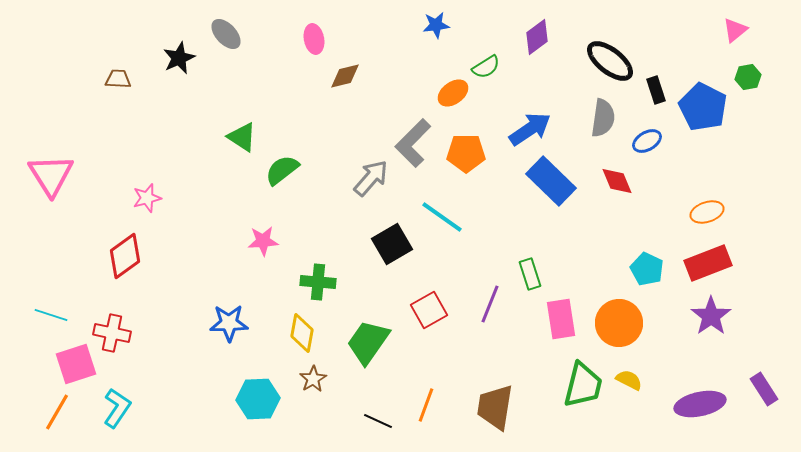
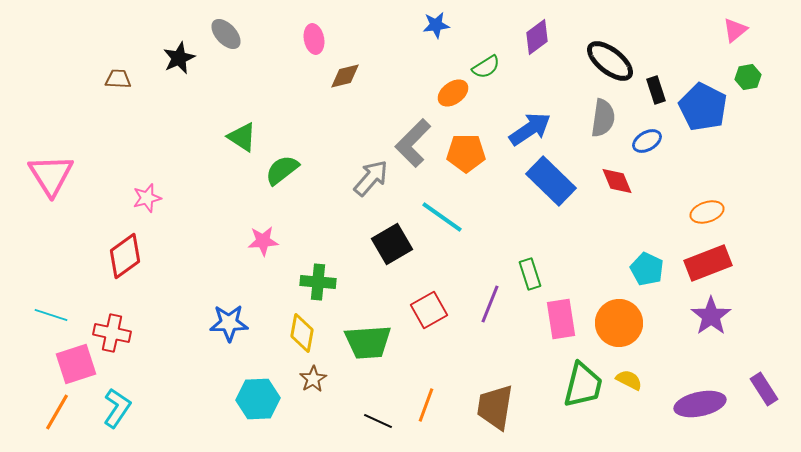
green trapezoid at (368, 342): rotated 129 degrees counterclockwise
